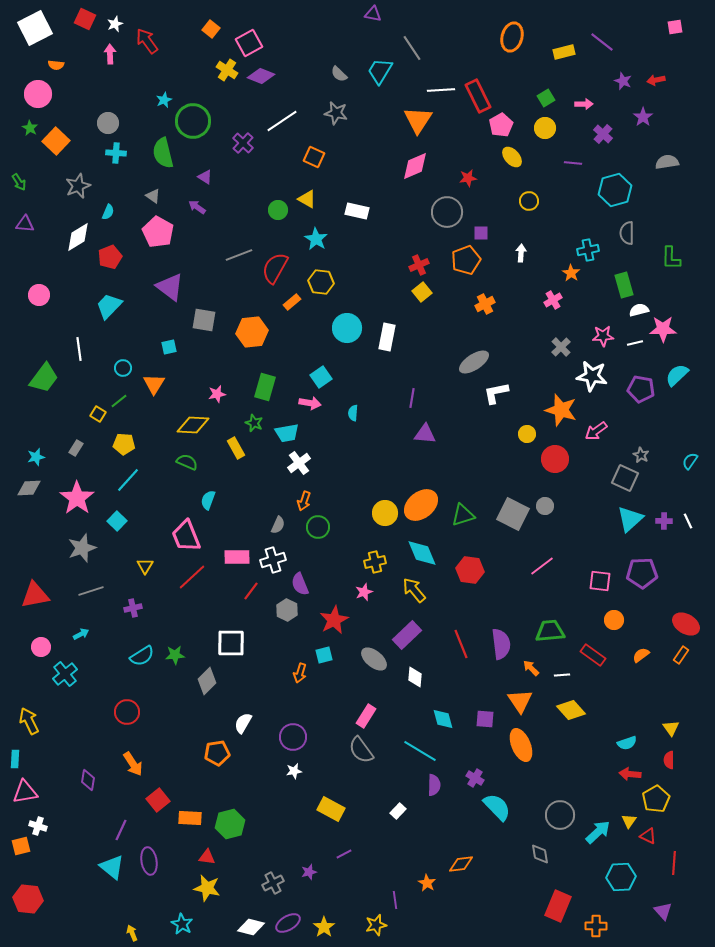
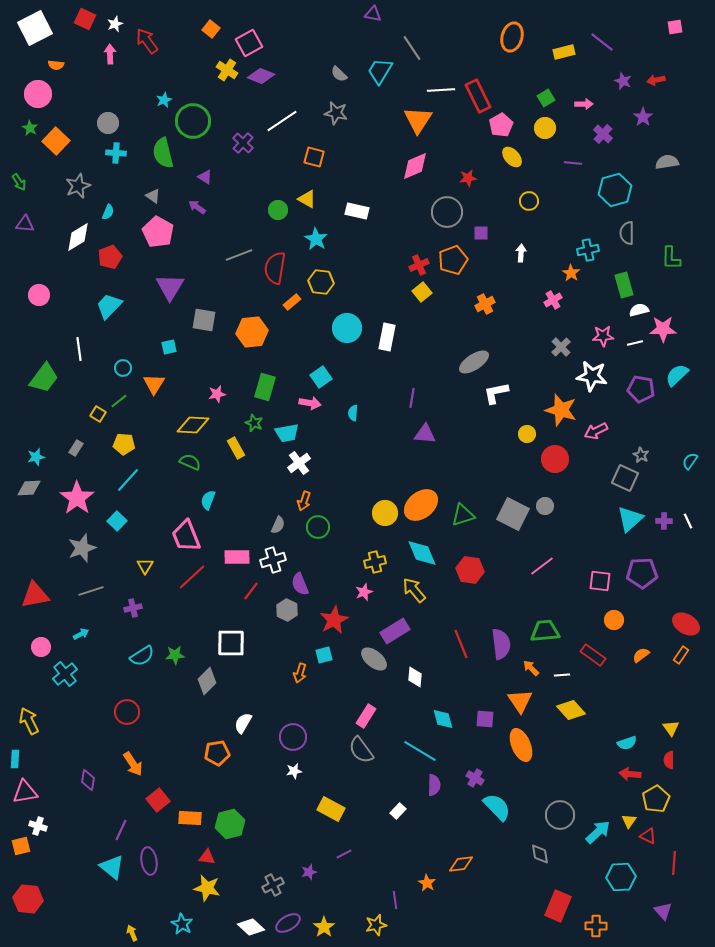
orange square at (314, 157): rotated 10 degrees counterclockwise
orange pentagon at (466, 260): moved 13 px left
red semicircle at (275, 268): rotated 20 degrees counterclockwise
purple triangle at (170, 287): rotated 24 degrees clockwise
pink arrow at (596, 431): rotated 10 degrees clockwise
green semicircle at (187, 462): moved 3 px right
green trapezoid at (550, 631): moved 5 px left
purple rectangle at (407, 635): moved 12 px left, 4 px up; rotated 12 degrees clockwise
gray cross at (273, 883): moved 2 px down
white diamond at (251, 927): rotated 28 degrees clockwise
